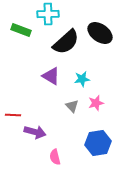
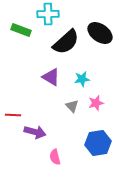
purple triangle: moved 1 px down
